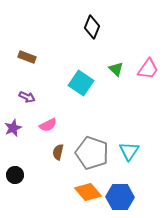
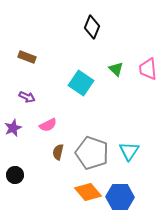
pink trapezoid: rotated 140 degrees clockwise
